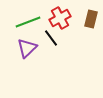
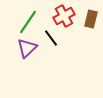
red cross: moved 4 px right, 2 px up
green line: rotated 35 degrees counterclockwise
